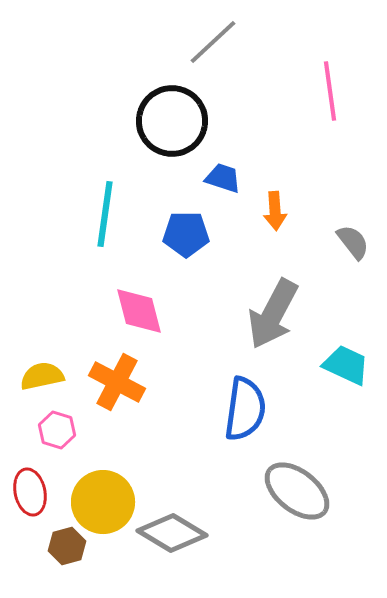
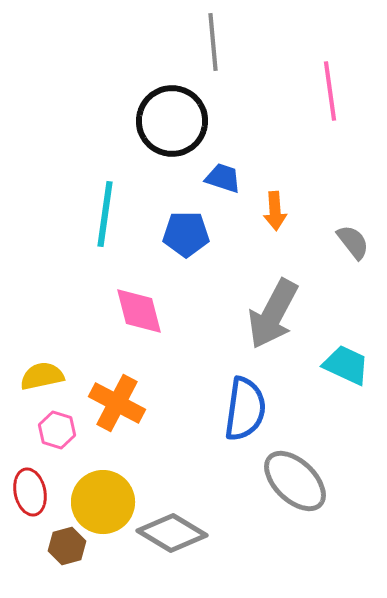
gray line: rotated 52 degrees counterclockwise
orange cross: moved 21 px down
gray ellipse: moved 2 px left, 10 px up; rotated 6 degrees clockwise
